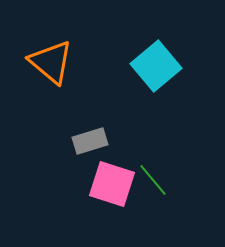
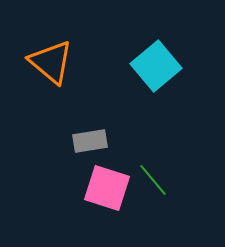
gray rectangle: rotated 8 degrees clockwise
pink square: moved 5 px left, 4 px down
